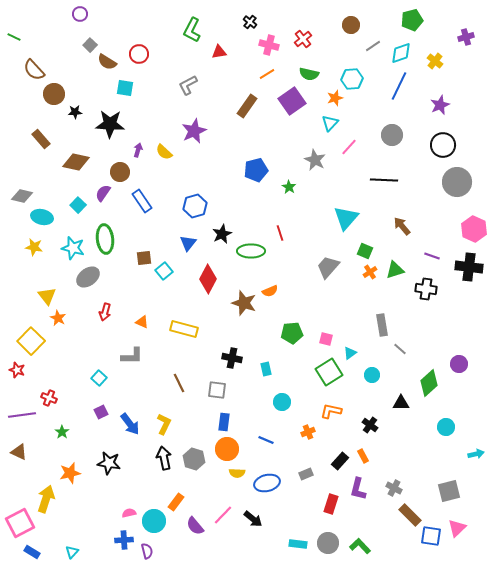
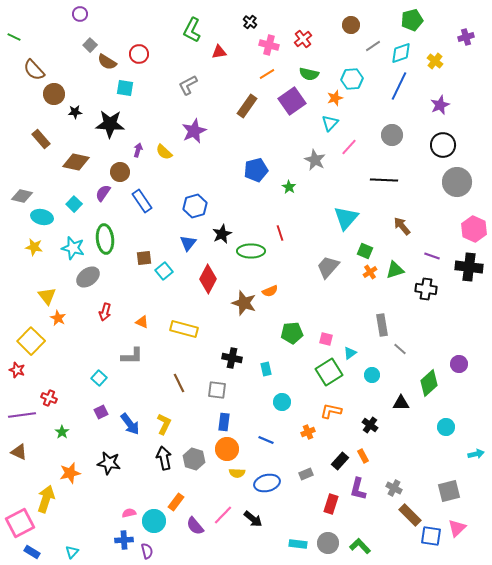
cyan square at (78, 205): moved 4 px left, 1 px up
